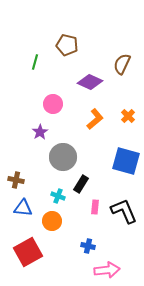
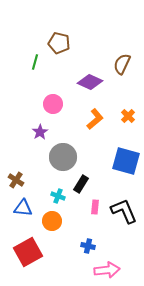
brown pentagon: moved 8 px left, 2 px up
brown cross: rotated 21 degrees clockwise
